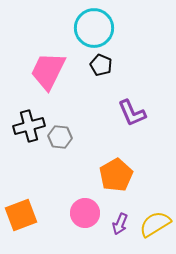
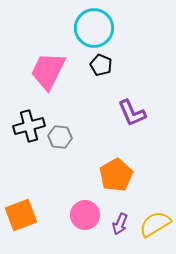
pink circle: moved 2 px down
